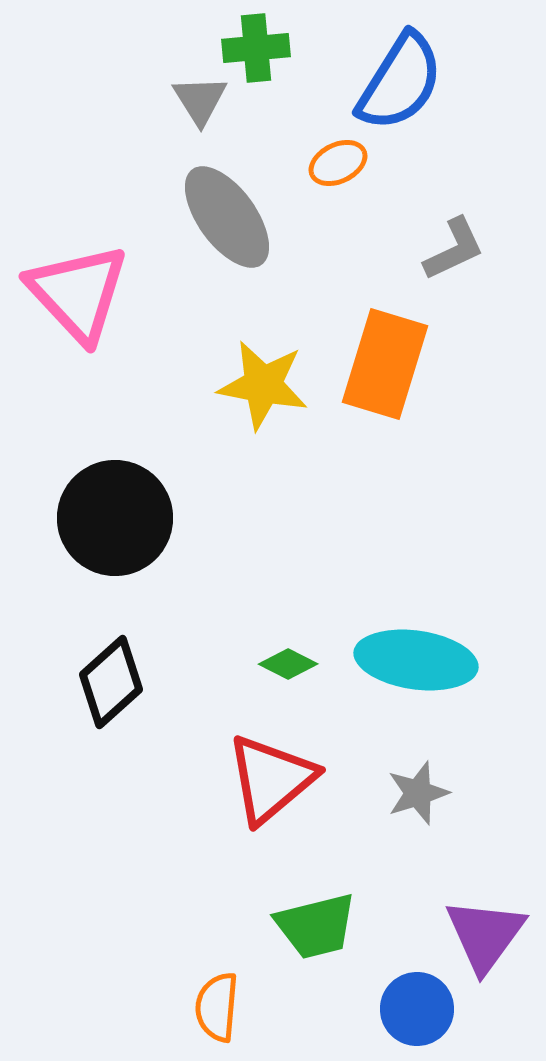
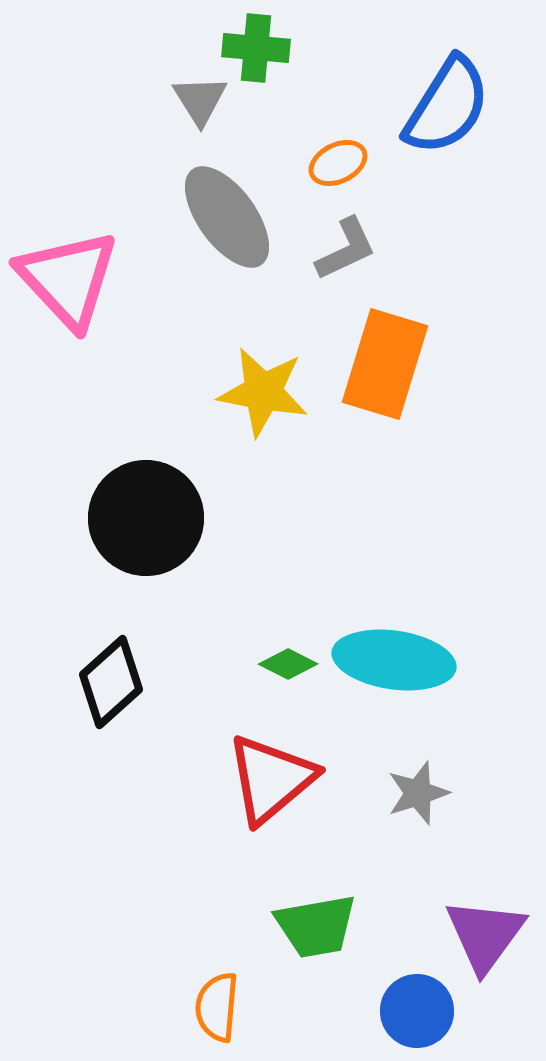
green cross: rotated 10 degrees clockwise
blue semicircle: moved 47 px right, 24 px down
gray L-shape: moved 108 px left
pink triangle: moved 10 px left, 14 px up
yellow star: moved 7 px down
black circle: moved 31 px right
cyan ellipse: moved 22 px left
green trapezoid: rotated 4 degrees clockwise
blue circle: moved 2 px down
